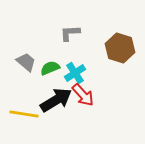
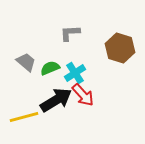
yellow line: moved 3 px down; rotated 24 degrees counterclockwise
